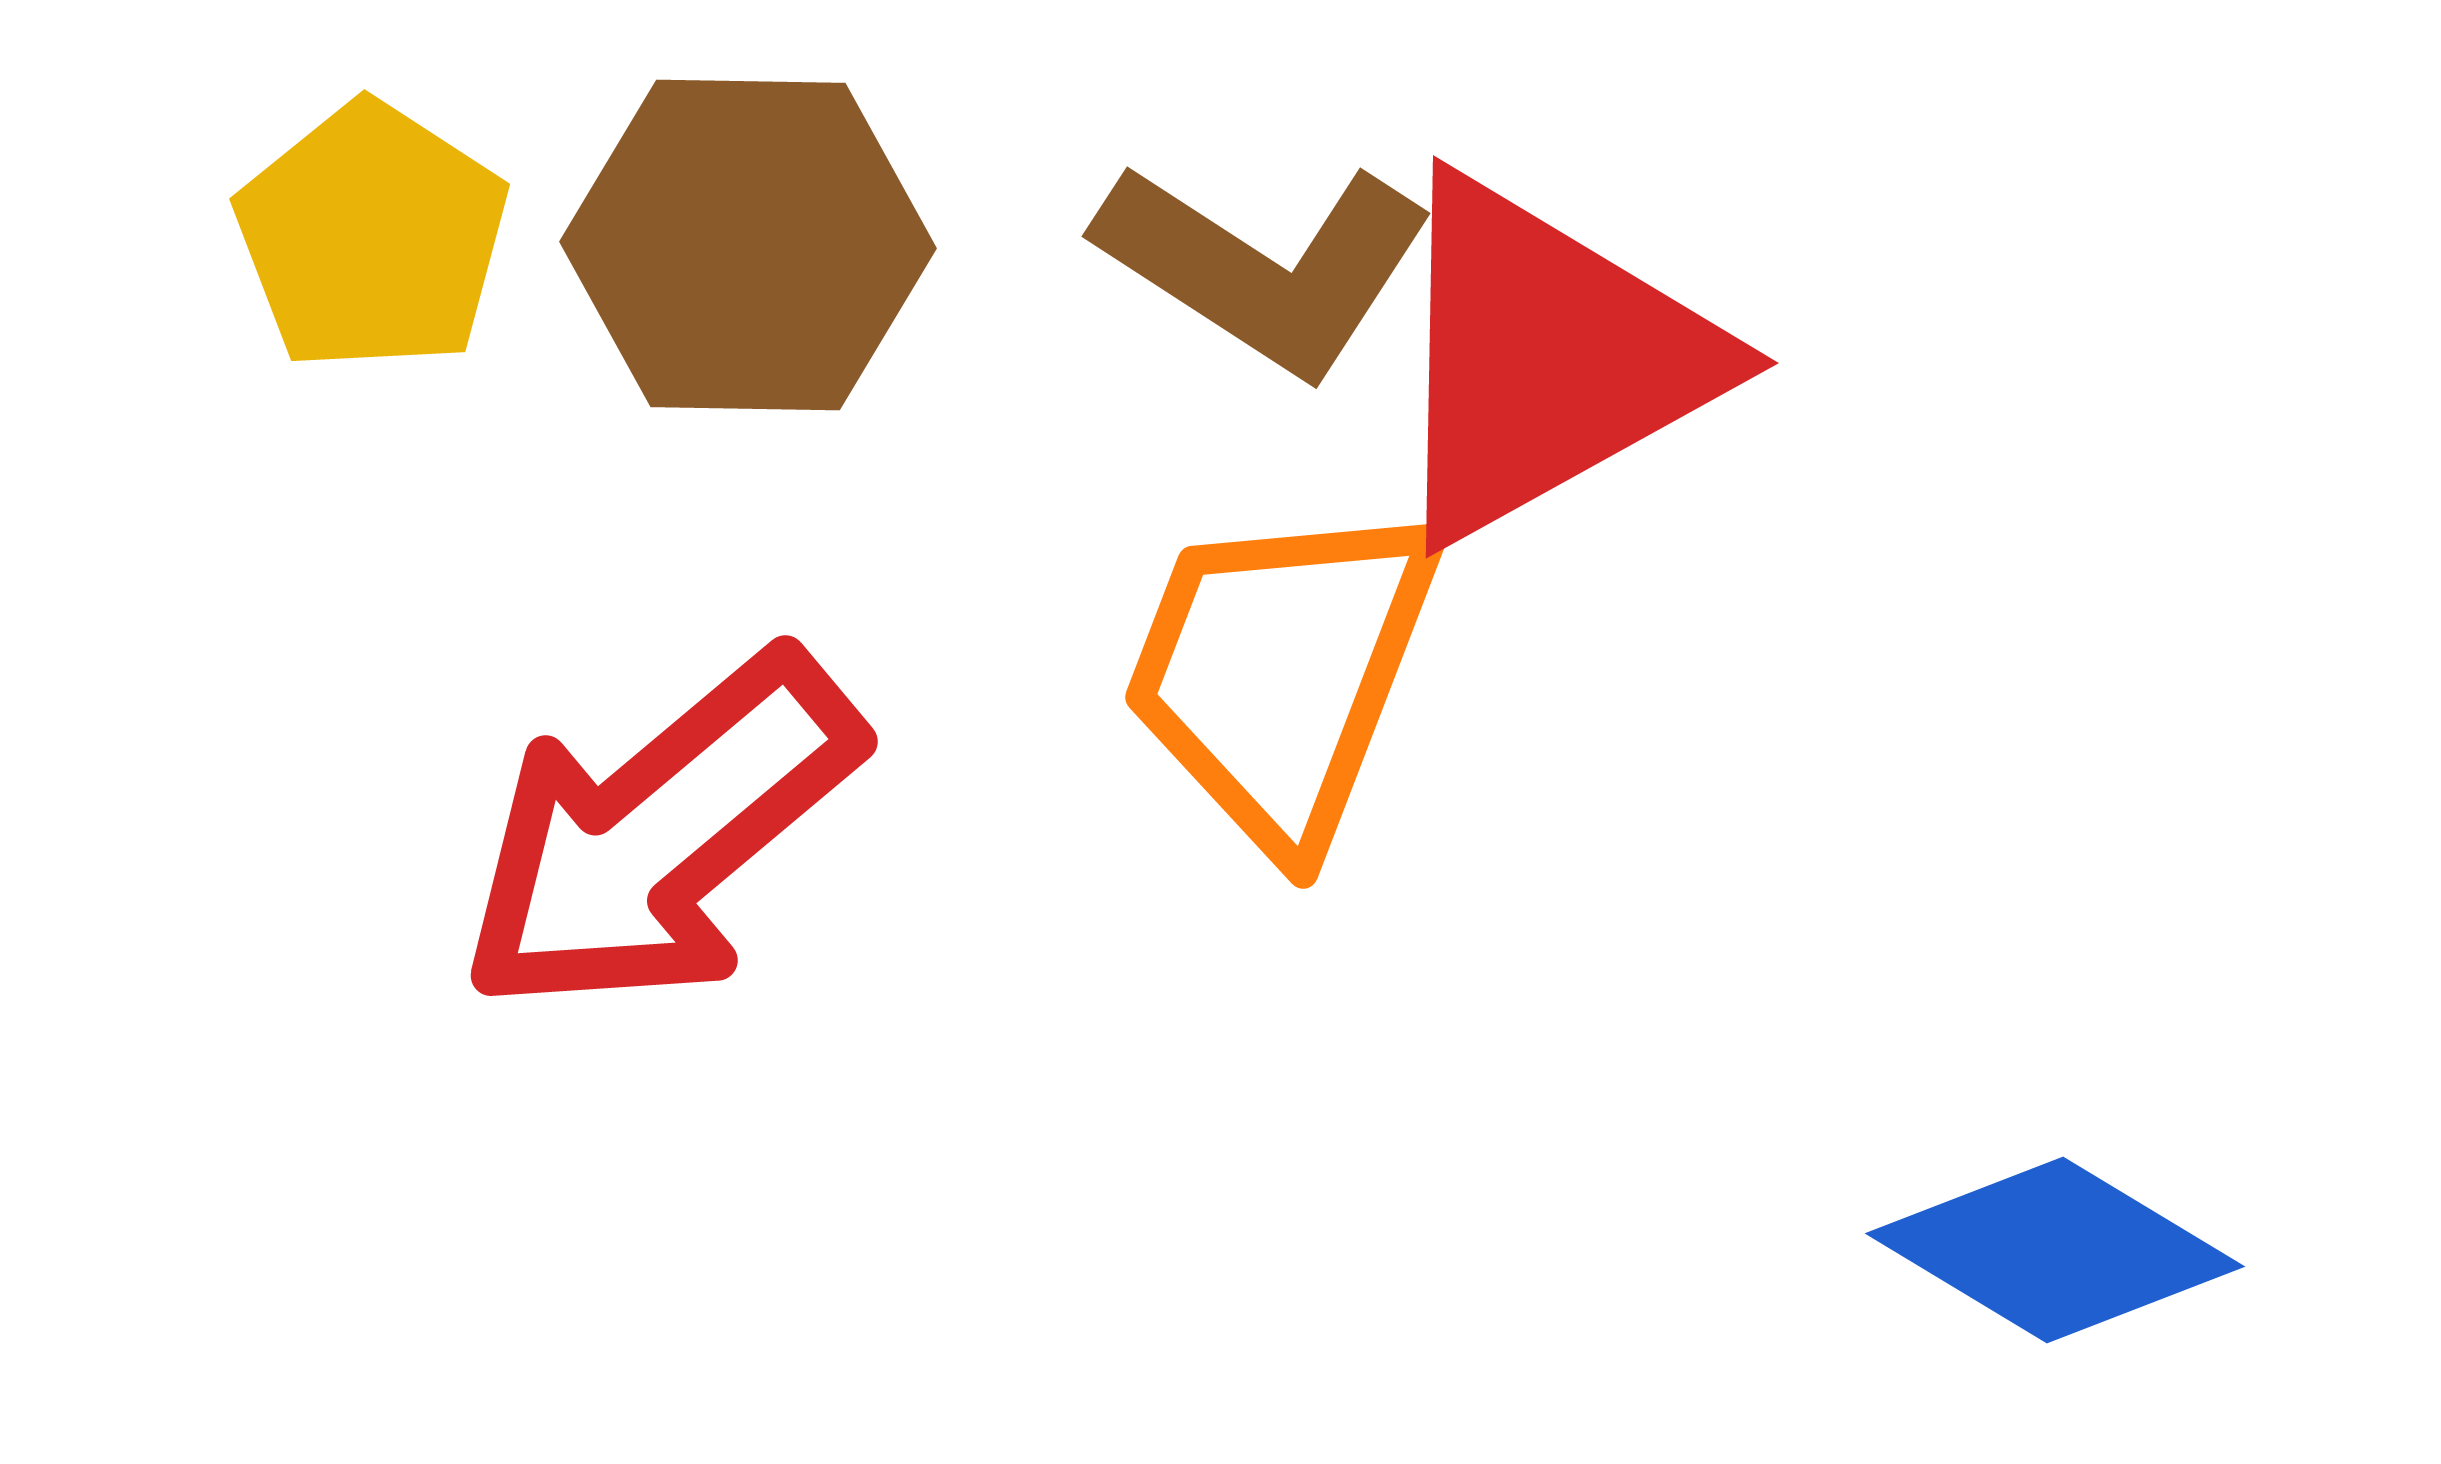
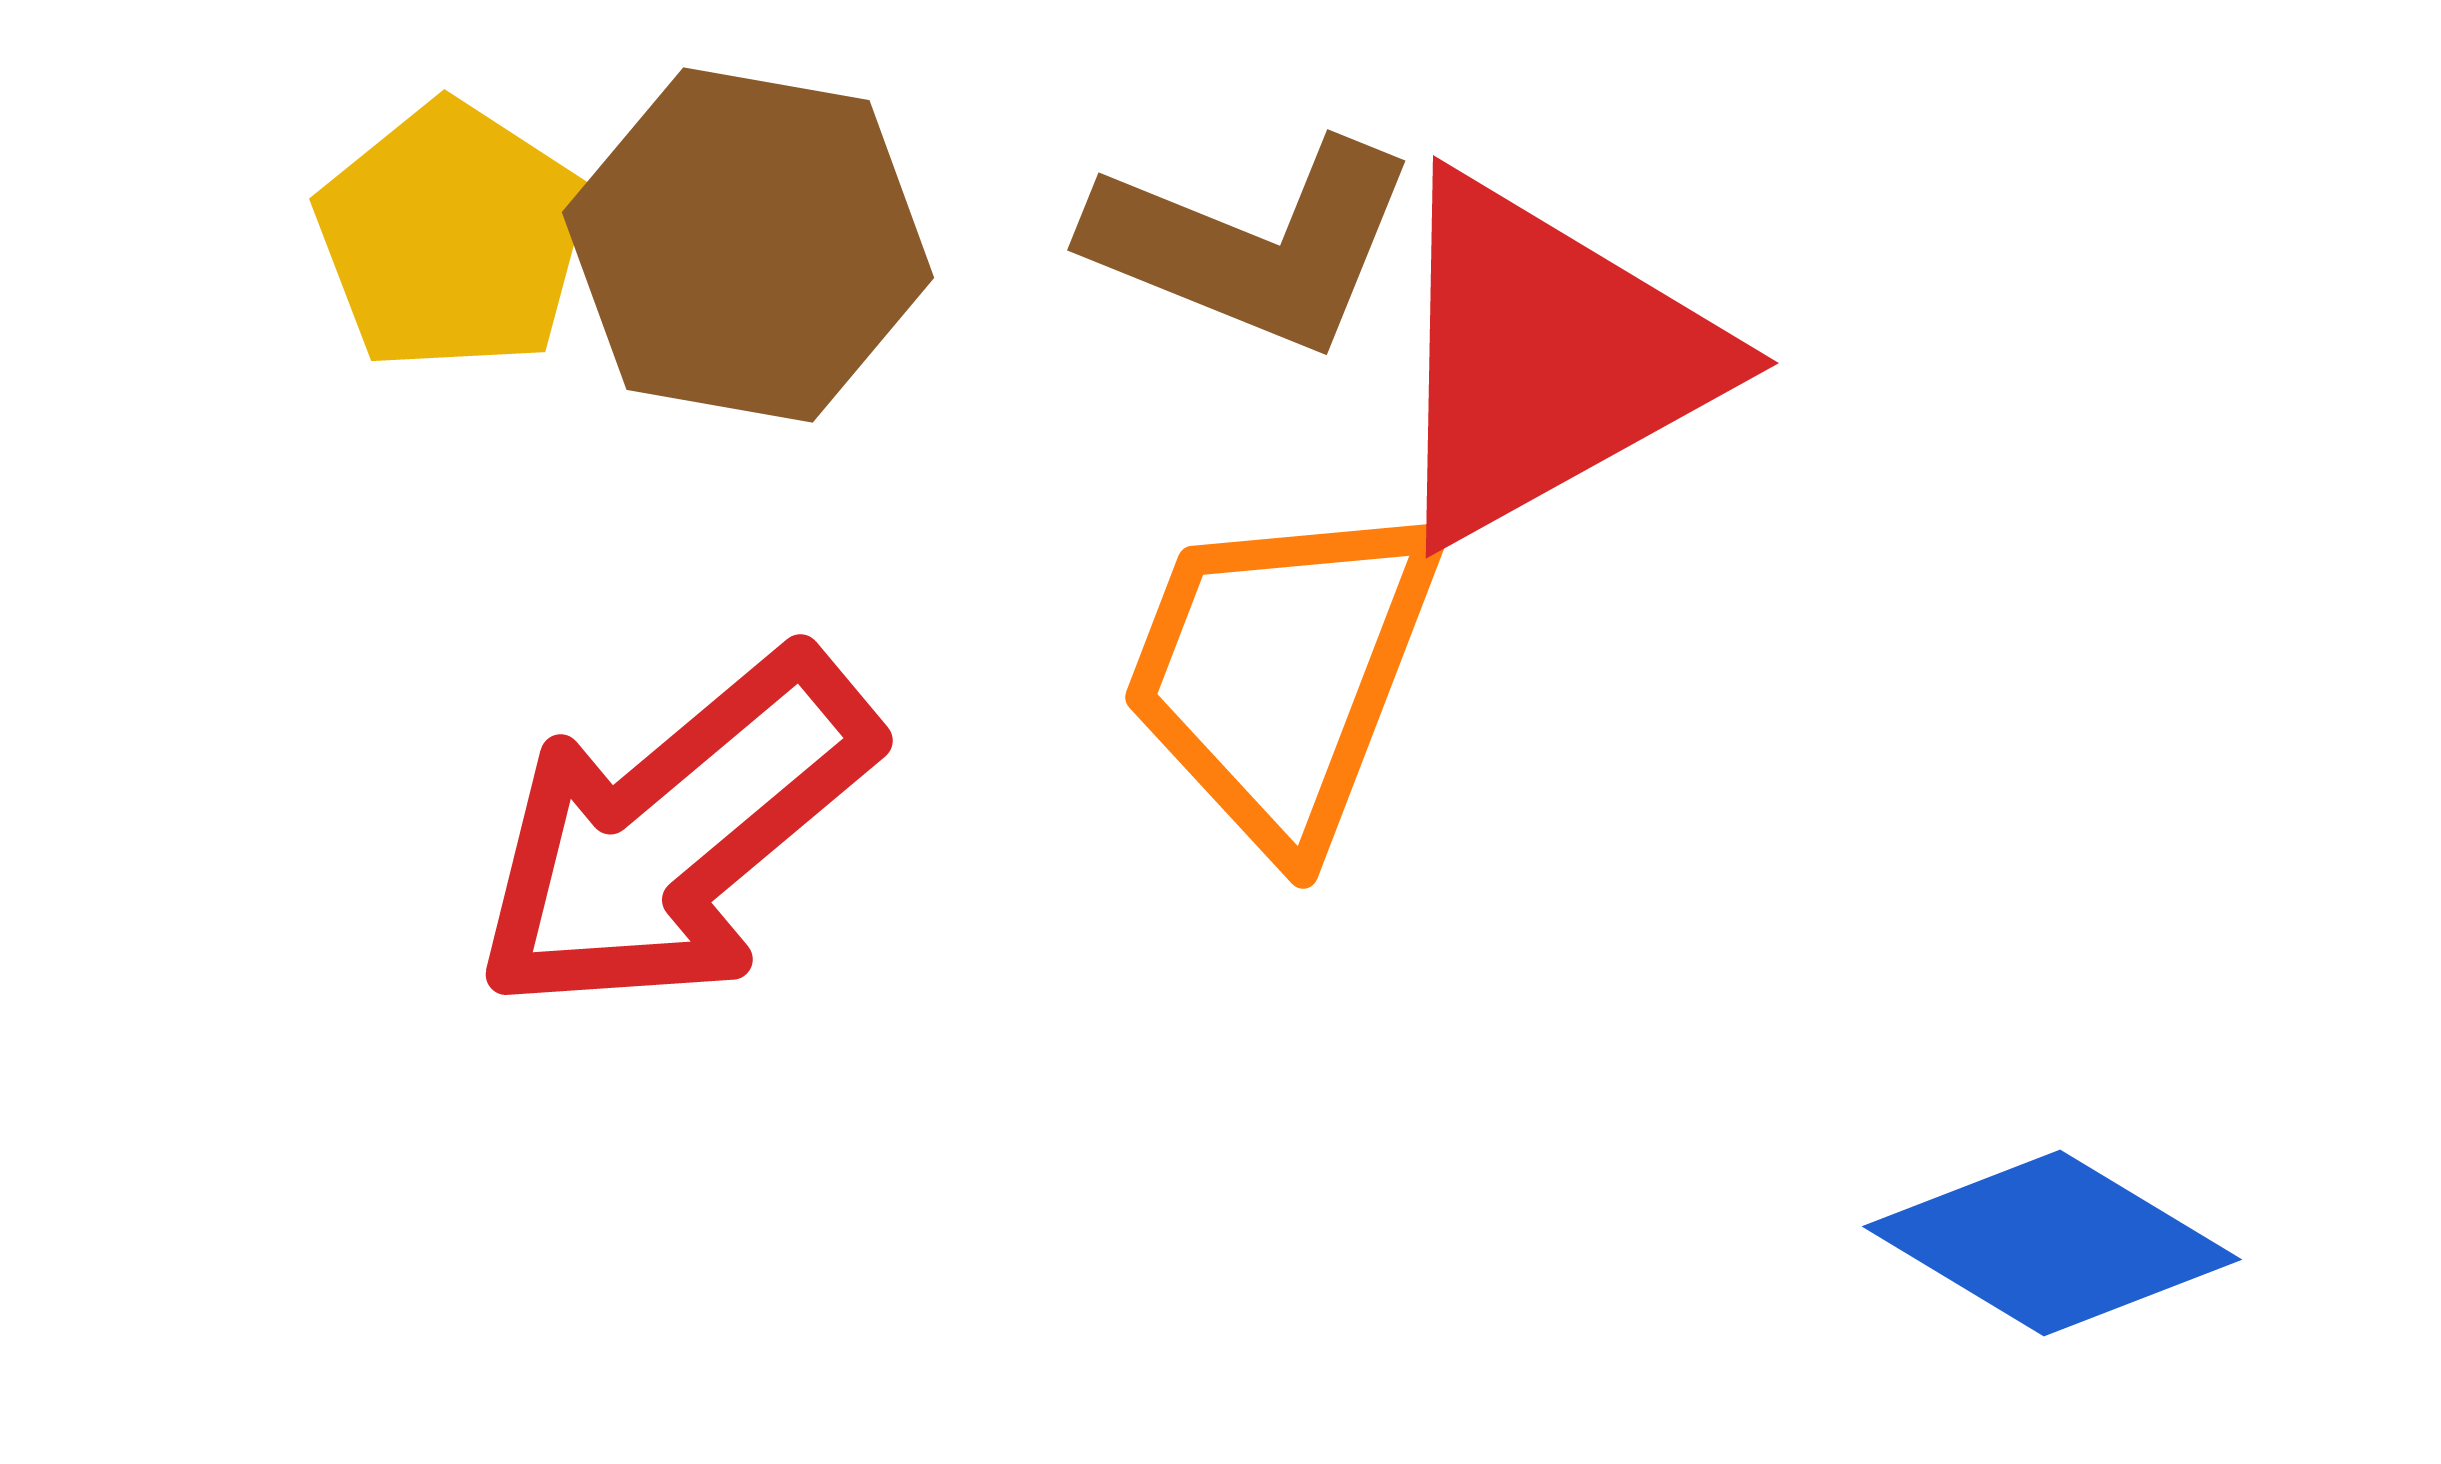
yellow pentagon: moved 80 px right
brown hexagon: rotated 9 degrees clockwise
brown L-shape: moved 12 px left, 22 px up; rotated 11 degrees counterclockwise
red arrow: moved 15 px right, 1 px up
blue diamond: moved 3 px left, 7 px up
